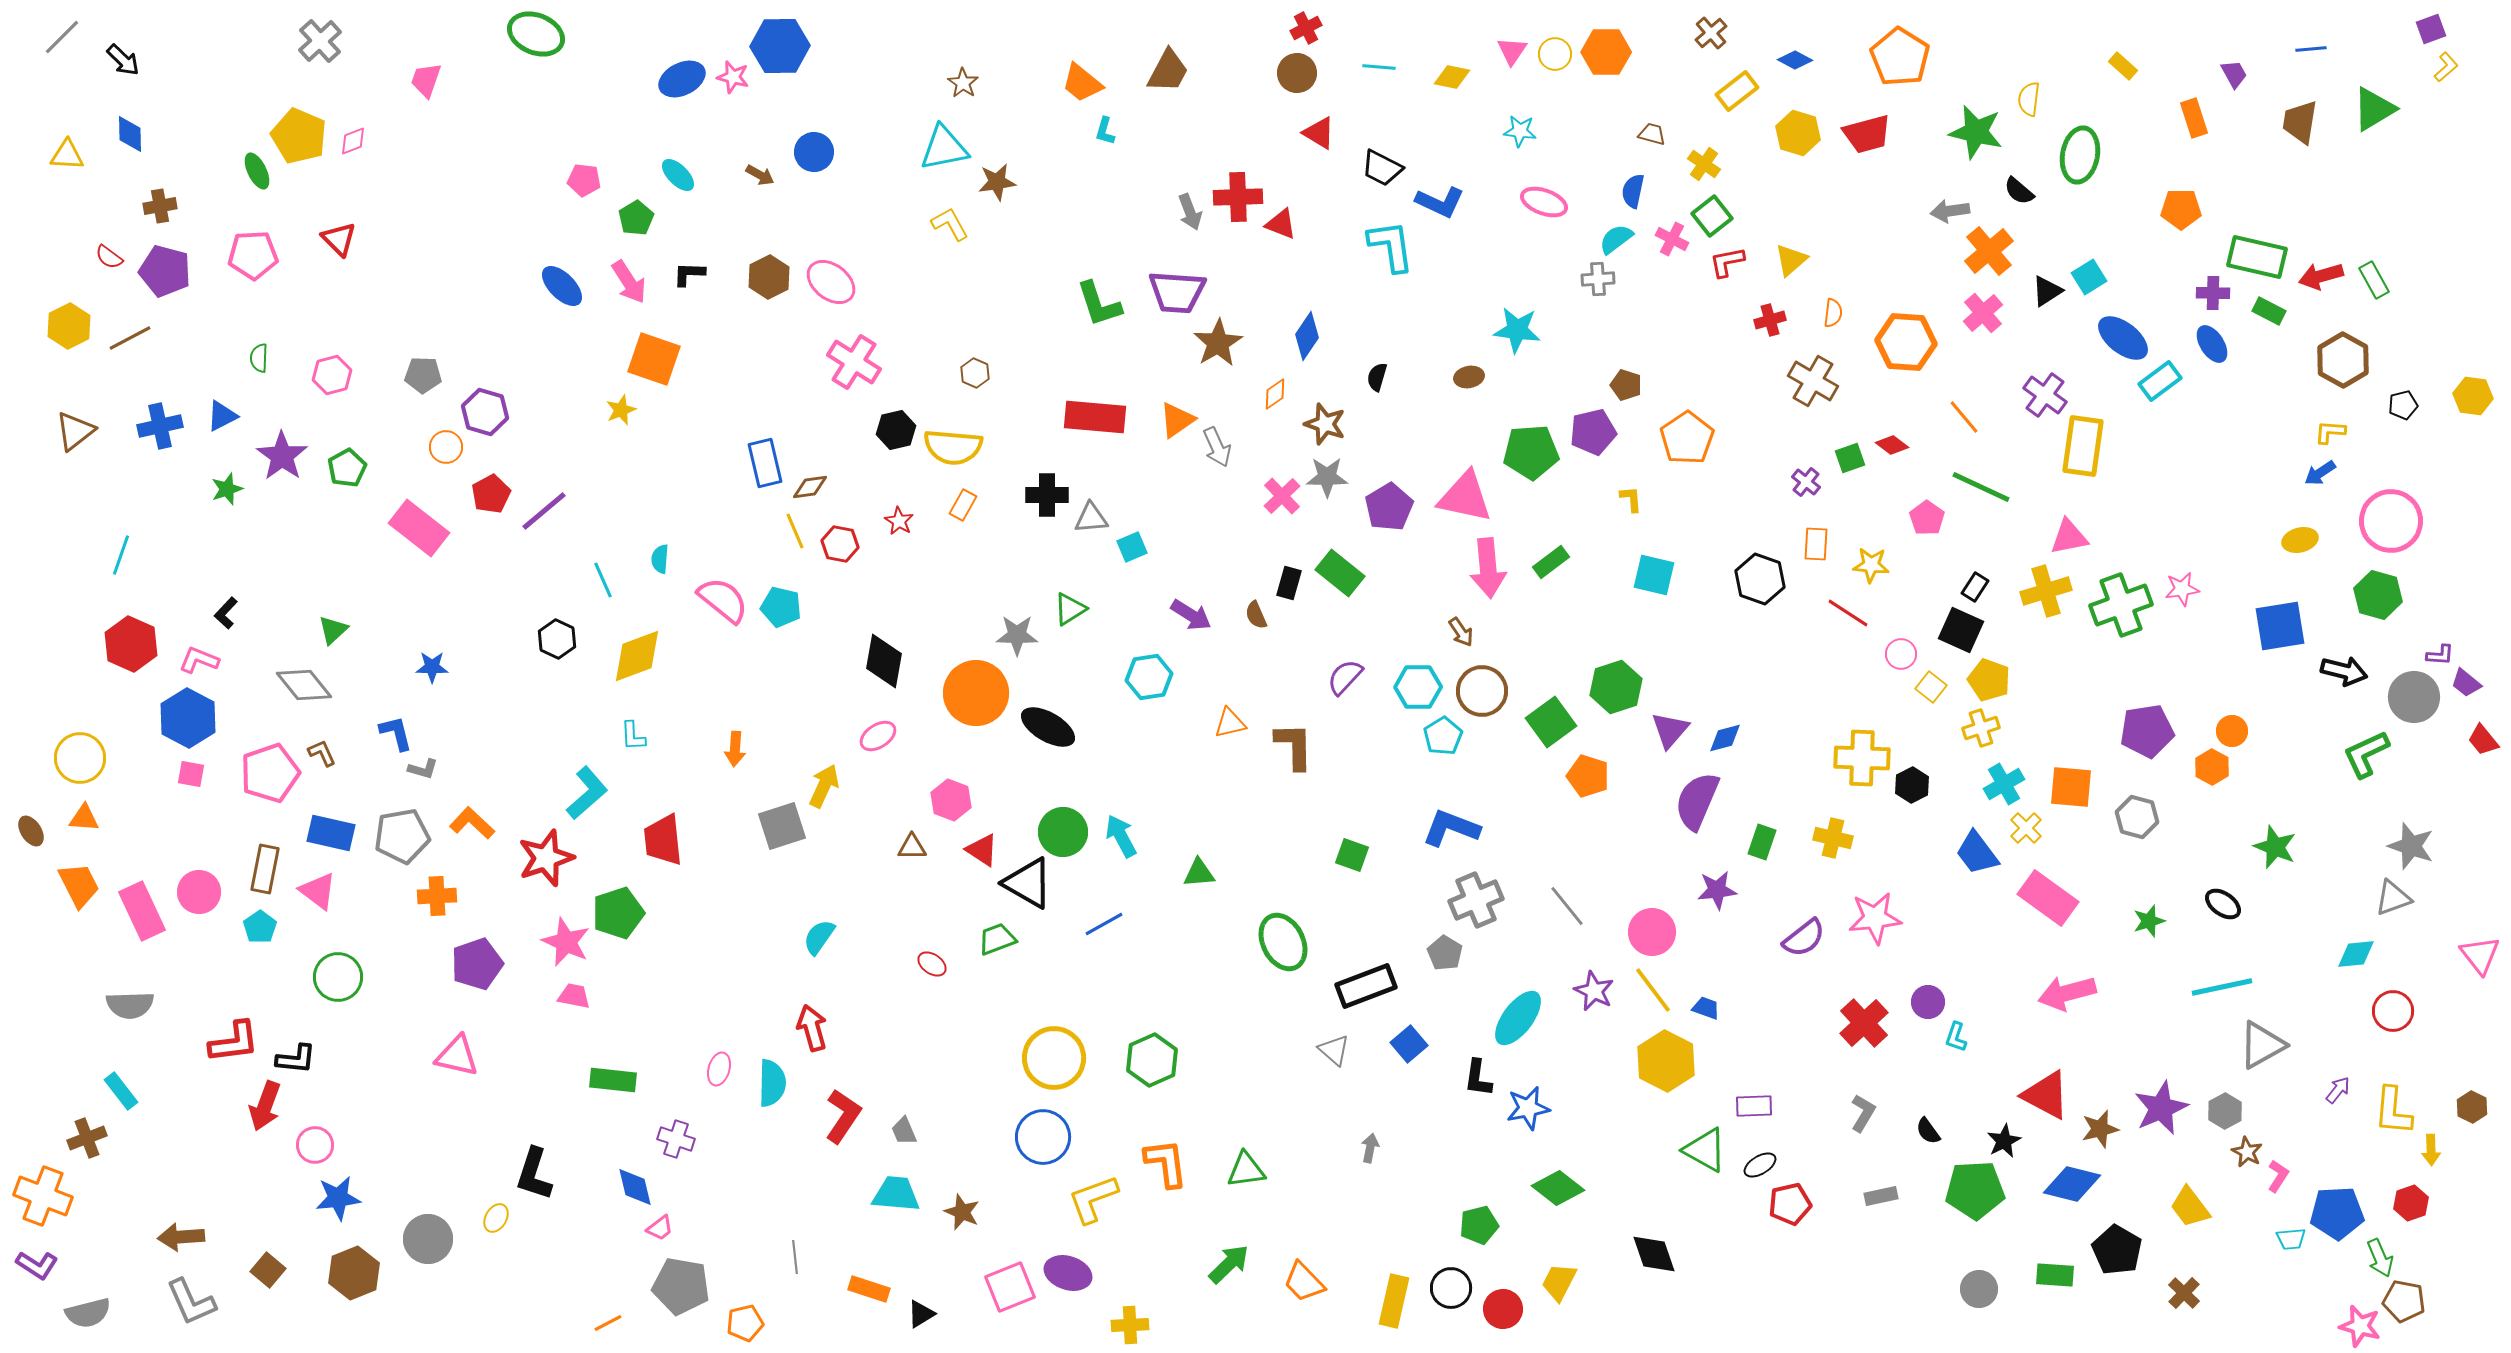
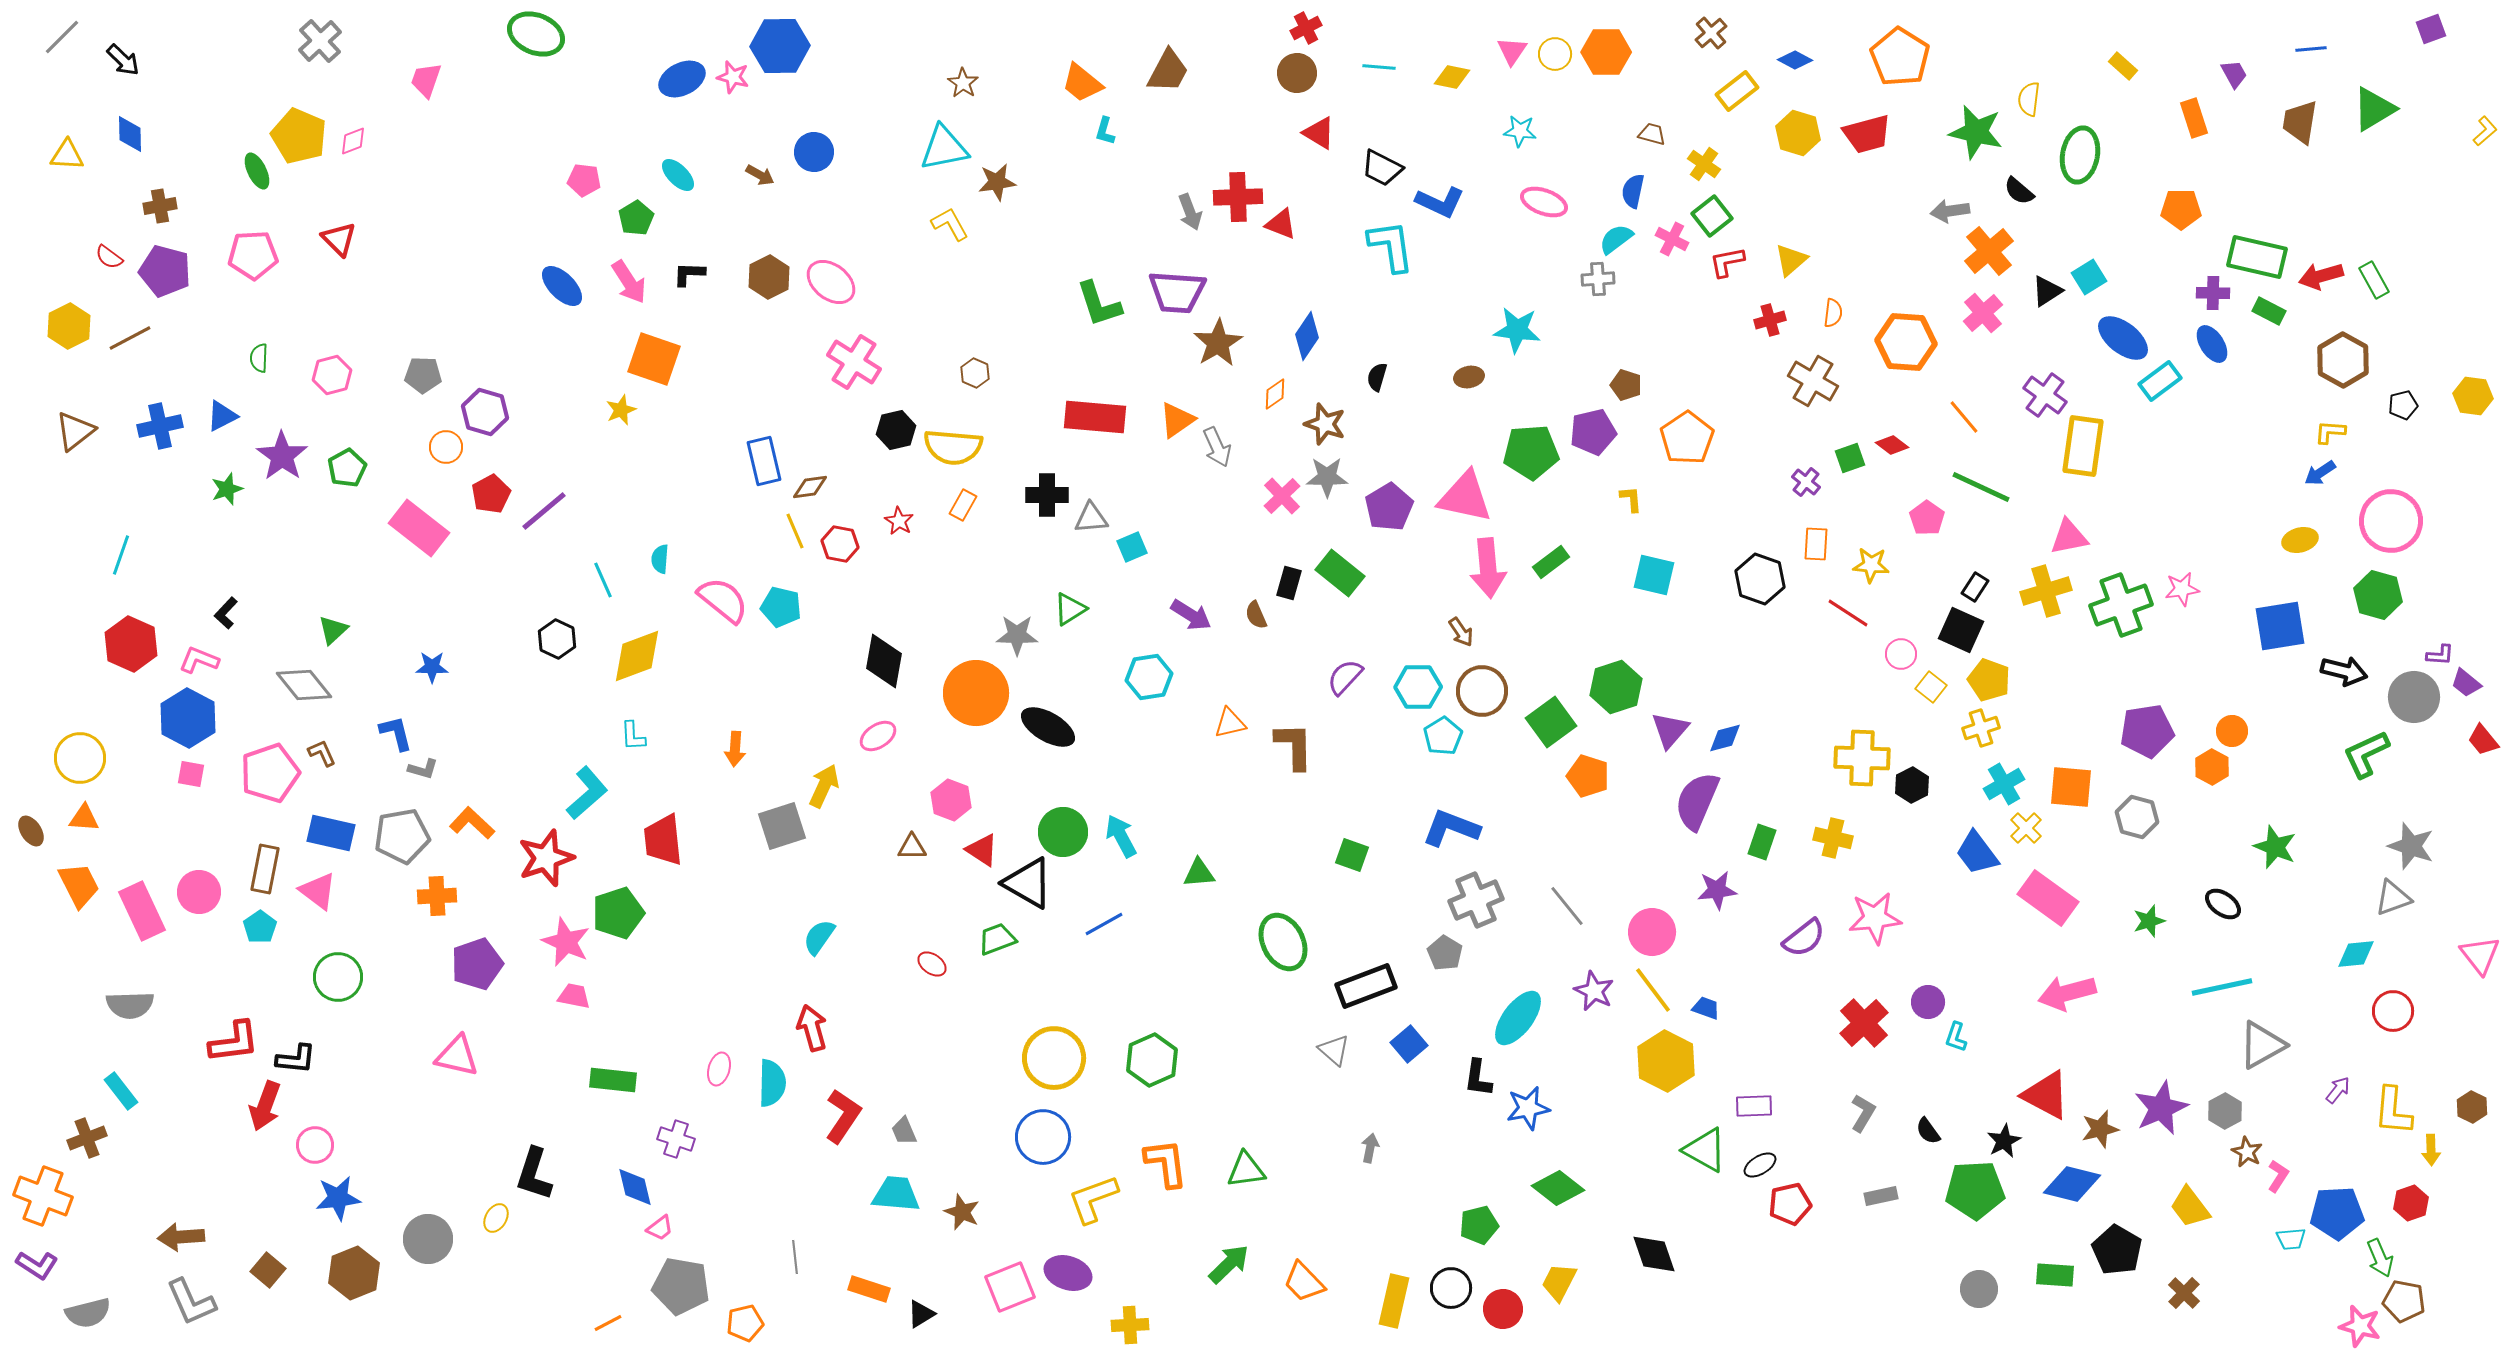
yellow L-shape at (2446, 67): moved 39 px right, 64 px down
blue rectangle at (765, 463): moved 1 px left, 2 px up
